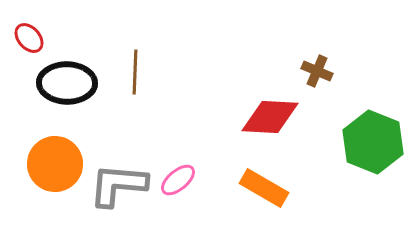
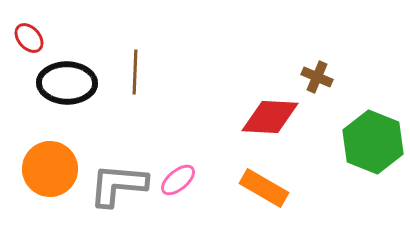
brown cross: moved 6 px down
orange circle: moved 5 px left, 5 px down
